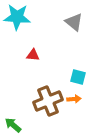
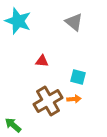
cyan star: moved 1 px right, 4 px down; rotated 16 degrees clockwise
red triangle: moved 9 px right, 6 px down
brown cross: rotated 8 degrees counterclockwise
